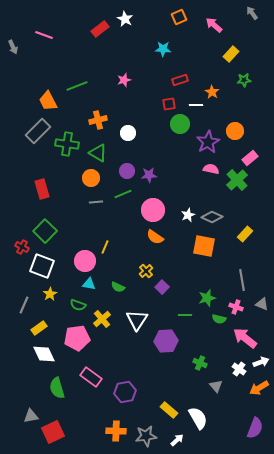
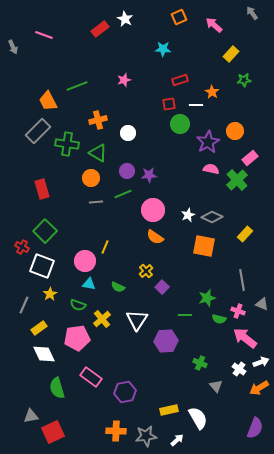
pink cross at (236, 307): moved 2 px right, 4 px down
yellow rectangle at (169, 410): rotated 54 degrees counterclockwise
